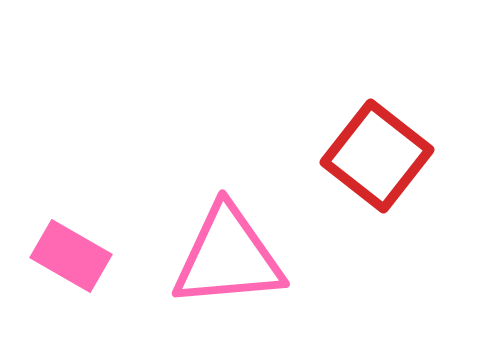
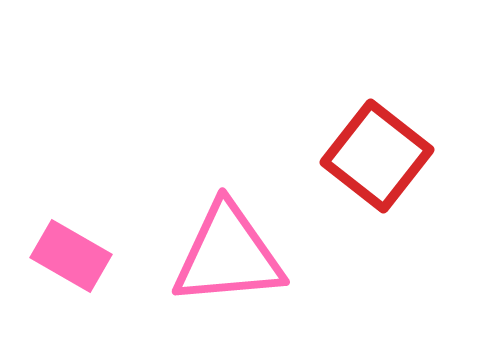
pink triangle: moved 2 px up
